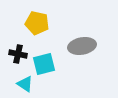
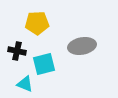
yellow pentagon: rotated 15 degrees counterclockwise
black cross: moved 1 px left, 3 px up
cyan triangle: rotated 12 degrees counterclockwise
